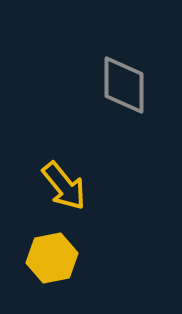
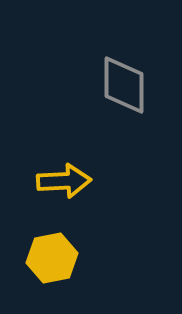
yellow arrow: moved 5 px up; rotated 54 degrees counterclockwise
